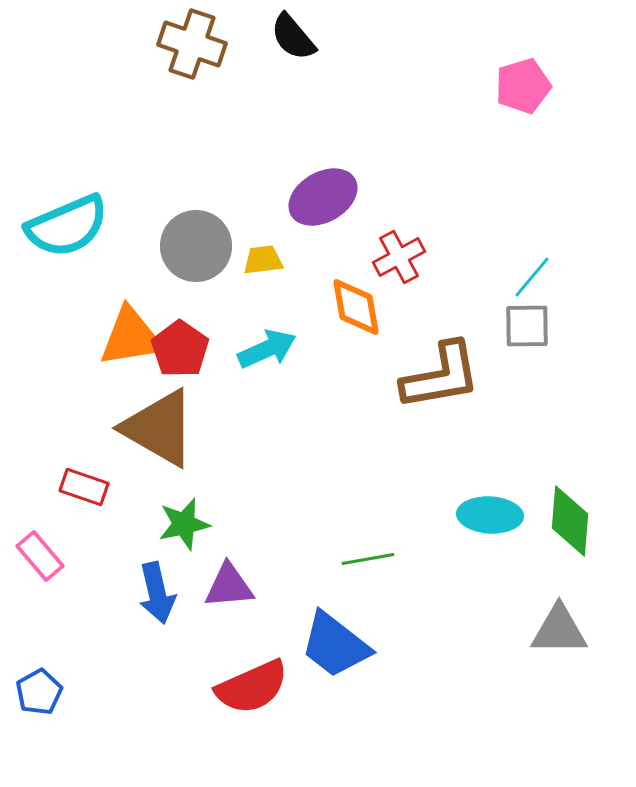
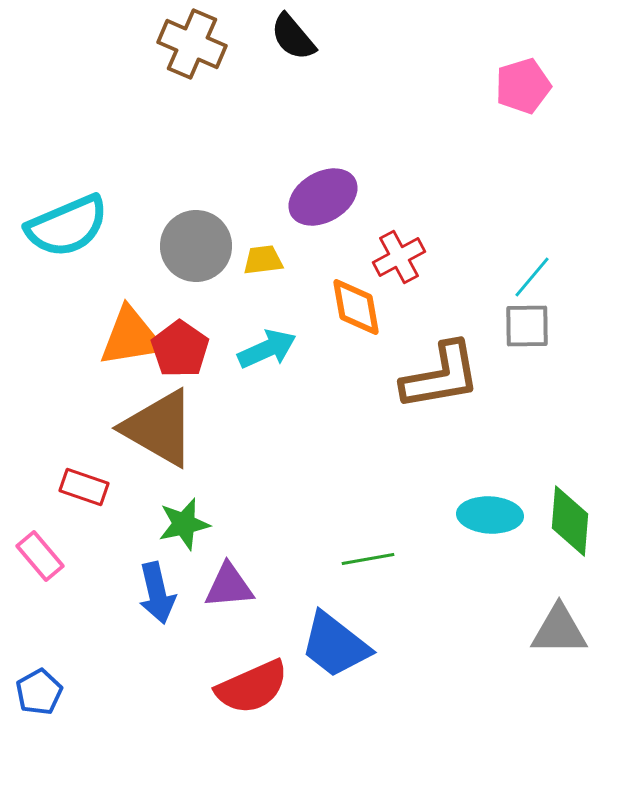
brown cross: rotated 4 degrees clockwise
